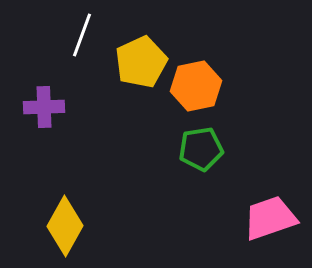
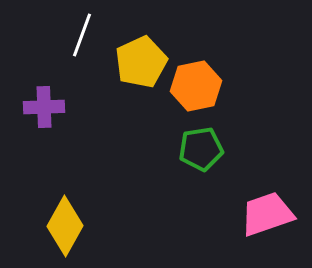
pink trapezoid: moved 3 px left, 4 px up
